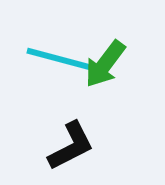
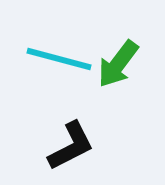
green arrow: moved 13 px right
